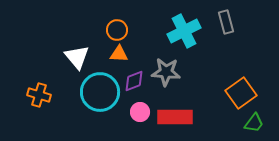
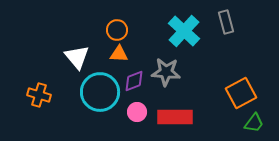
cyan cross: rotated 20 degrees counterclockwise
orange square: rotated 8 degrees clockwise
pink circle: moved 3 px left
